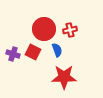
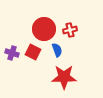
purple cross: moved 1 px left, 1 px up
